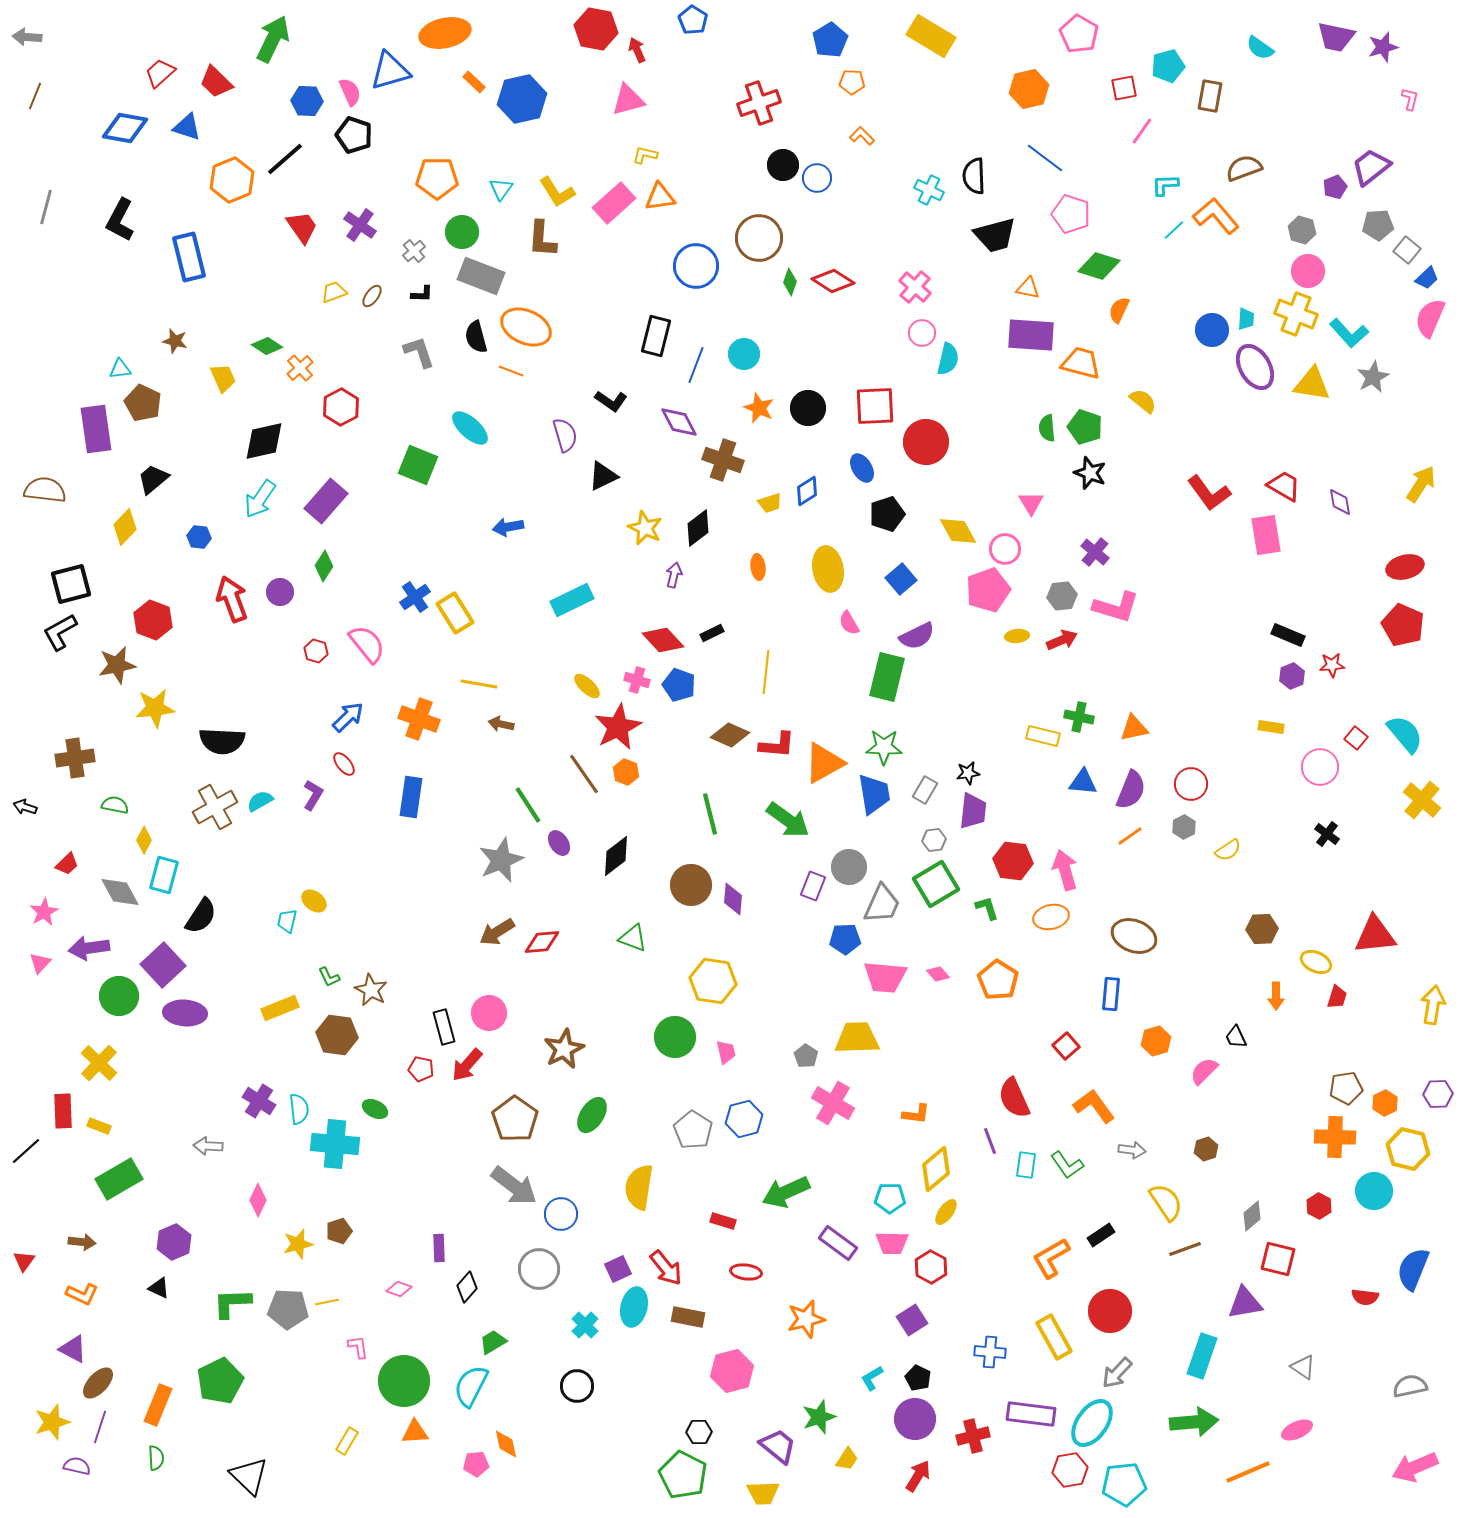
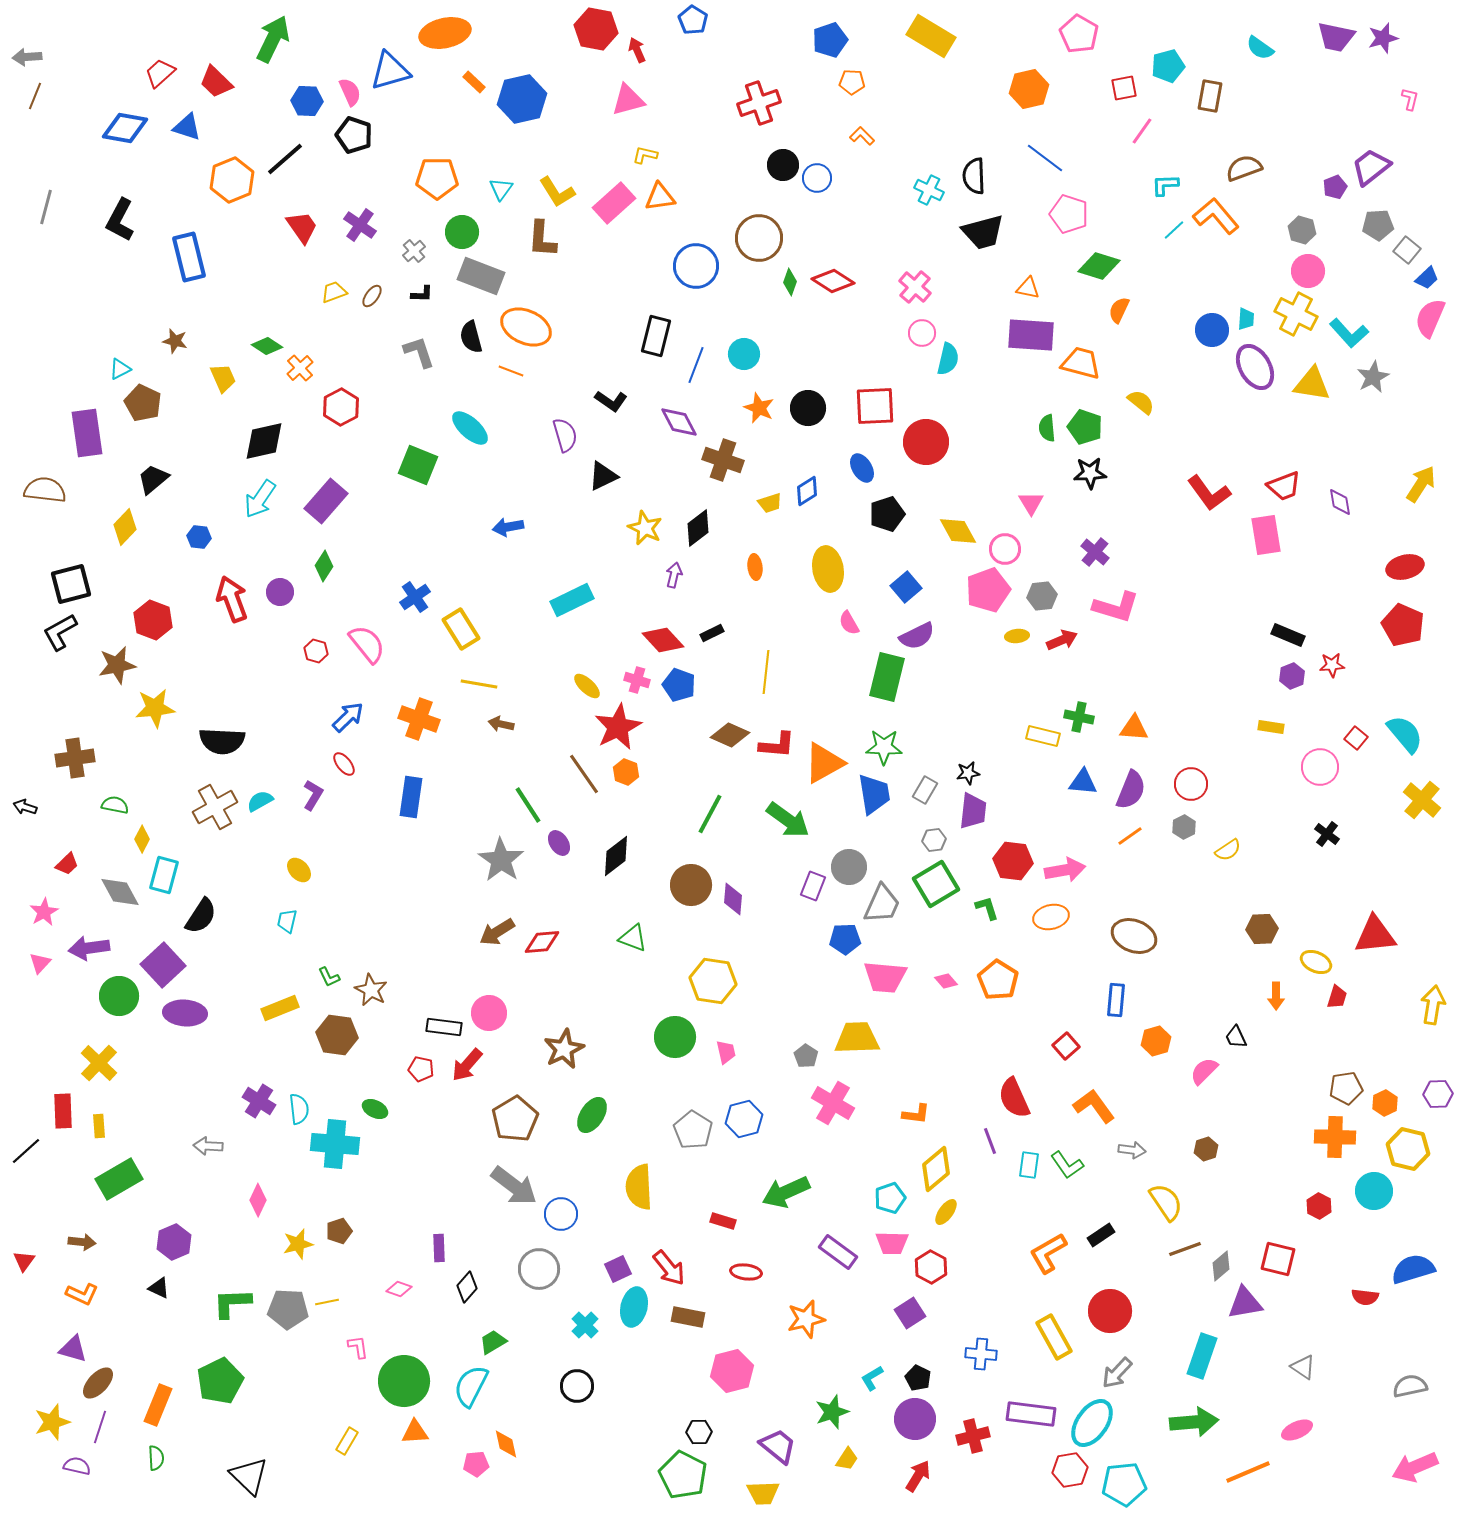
gray arrow at (27, 37): moved 20 px down; rotated 8 degrees counterclockwise
blue pentagon at (830, 40): rotated 12 degrees clockwise
purple star at (1383, 47): moved 9 px up
pink pentagon at (1071, 214): moved 2 px left
black trapezoid at (995, 235): moved 12 px left, 3 px up
yellow cross at (1296, 314): rotated 6 degrees clockwise
black semicircle at (476, 337): moved 5 px left
cyan triangle at (120, 369): rotated 20 degrees counterclockwise
yellow semicircle at (1143, 401): moved 2 px left, 1 px down
purple rectangle at (96, 429): moved 9 px left, 4 px down
black star at (1090, 473): rotated 24 degrees counterclockwise
red trapezoid at (1284, 486): rotated 129 degrees clockwise
orange ellipse at (758, 567): moved 3 px left
blue square at (901, 579): moved 5 px right, 8 px down
gray hexagon at (1062, 596): moved 20 px left
yellow rectangle at (455, 613): moved 6 px right, 16 px down
orange triangle at (1134, 728): rotated 16 degrees clockwise
green line at (710, 814): rotated 42 degrees clockwise
yellow diamond at (144, 840): moved 2 px left, 1 px up
gray star at (501, 860): rotated 15 degrees counterclockwise
pink arrow at (1065, 870): rotated 96 degrees clockwise
yellow ellipse at (314, 901): moved 15 px left, 31 px up; rotated 10 degrees clockwise
pink diamond at (938, 974): moved 8 px right, 7 px down
blue rectangle at (1111, 994): moved 5 px right, 6 px down
black rectangle at (444, 1027): rotated 68 degrees counterclockwise
brown pentagon at (515, 1119): rotated 6 degrees clockwise
yellow rectangle at (99, 1126): rotated 65 degrees clockwise
cyan rectangle at (1026, 1165): moved 3 px right
yellow semicircle at (639, 1187): rotated 12 degrees counterclockwise
cyan pentagon at (890, 1198): rotated 20 degrees counterclockwise
gray diamond at (1252, 1216): moved 31 px left, 50 px down
purple rectangle at (838, 1243): moved 9 px down
orange L-shape at (1051, 1258): moved 3 px left, 5 px up
red arrow at (666, 1268): moved 3 px right
blue semicircle at (1413, 1269): rotated 51 degrees clockwise
purple square at (912, 1320): moved 2 px left, 7 px up
purple triangle at (73, 1349): rotated 12 degrees counterclockwise
blue cross at (990, 1352): moved 9 px left, 2 px down
green star at (819, 1417): moved 13 px right, 5 px up
